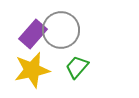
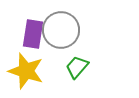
purple rectangle: rotated 32 degrees counterclockwise
yellow star: moved 6 px left, 1 px down; rotated 30 degrees clockwise
